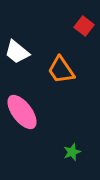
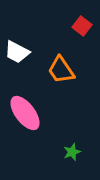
red square: moved 2 px left
white trapezoid: rotated 12 degrees counterclockwise
pink ellipse: moved 3 px right, 1 px down
